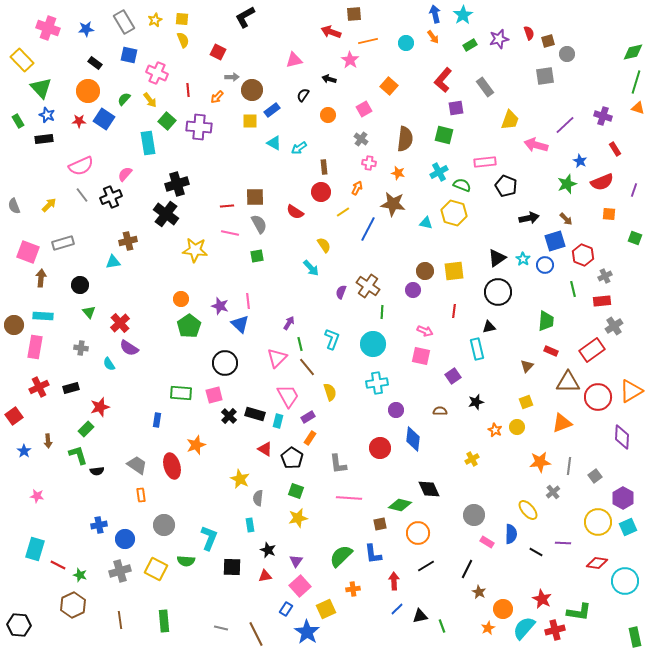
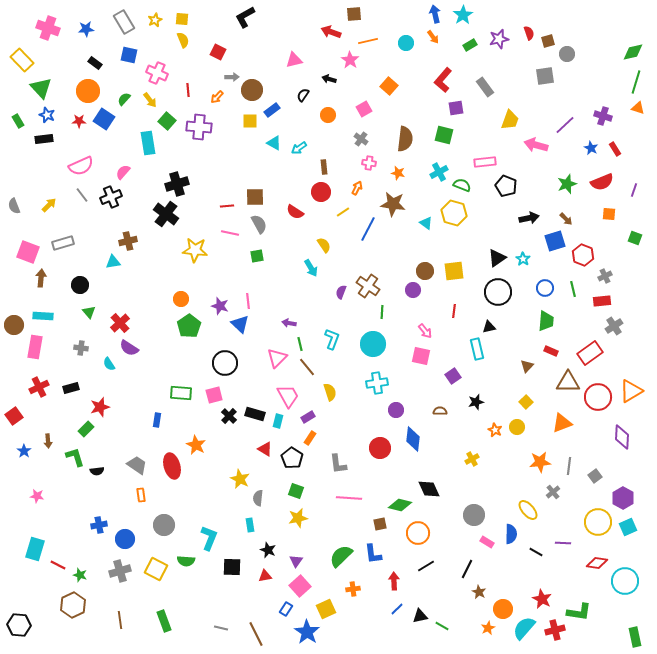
blue star at (580, 161): moved 11 px right, 13 px up
pink semicircle at (125, 174): moved 2 px left, 2 px up
cyan triangle at (426, 223): rotated 24 degrees clockwise
blue circle at (545, 265): moved 23 px down
cyan arrow at (311, 268): rotated 12 degrees clockwise
purple arrow at (289, 323): rotated 112 degrees counterclockwise
pink arrow at (425, 331): rotated 28 degrees clockwise
red rectangle at (592, 350): moved 2 px left, 3 px down
yellow square at (526, 402): rotated 24 degrees counterclockwise
orange star at (196, 445): rotated 24 degrees counterclockwise
green L-shape at (78, 455): moved 3 px left, 2 px down
green rectangle at (164, 621): rotated 15 degrees counterclockwise
green line at (442, 626): rotated 40 degrees counterclockwise
